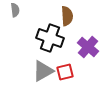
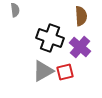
brown semicircle: moved 14 px right
purple cross: moved 8 px left
